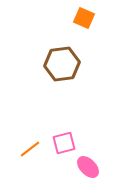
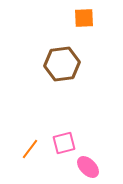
orange square: rotated 25 degrees counterclockwise
orange line: rotated 15 degrees counterclockwise
